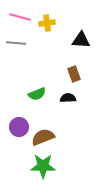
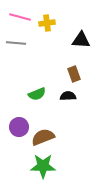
black semicircle: moved 2 px up
